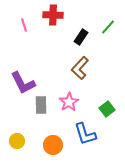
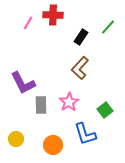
pink line: moved 4 px right, 2 px up; rotated 48 degrees clockwise
green square: moved 2 px left, 1 px down
yellow circle: moved 1 px left, 2 px up
